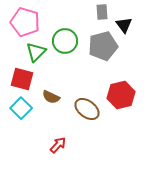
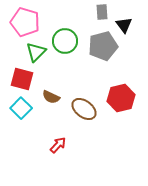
red hexagon: moved 3 px down
brown ellipse: moved 3 px left
